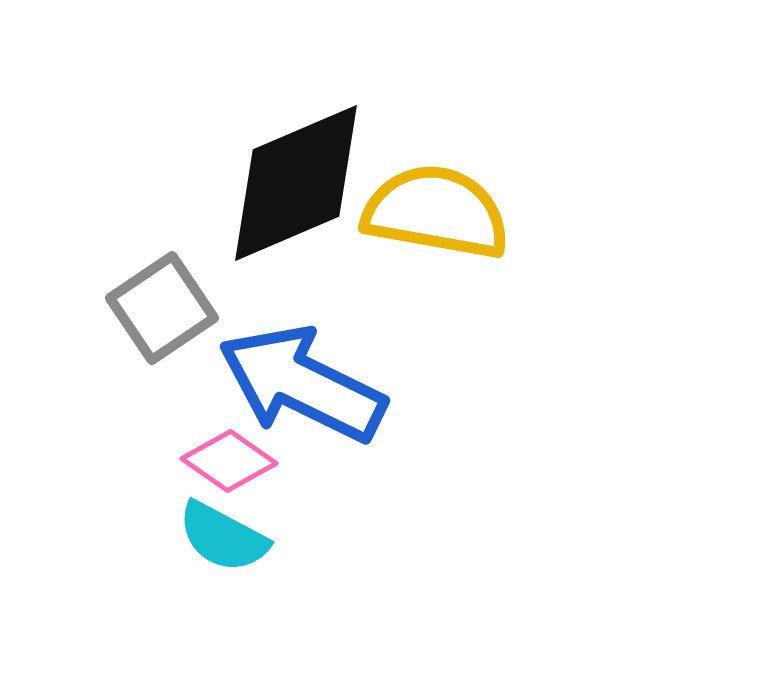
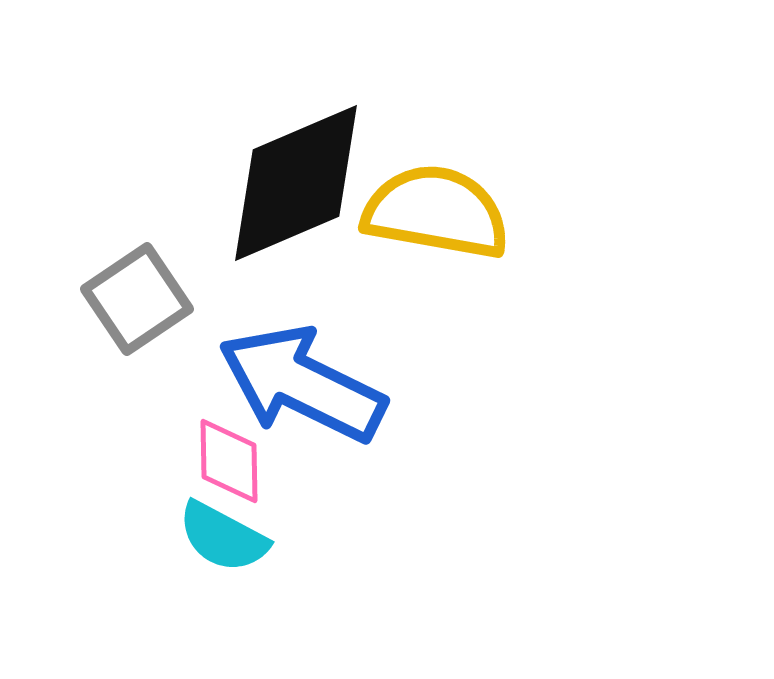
gray square: moved 25 px left, 9 px up
pink diamond: rotated 54 degrees clockwise
